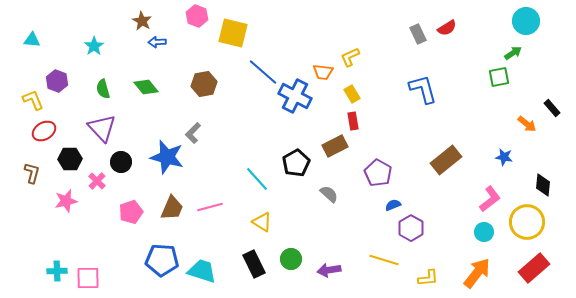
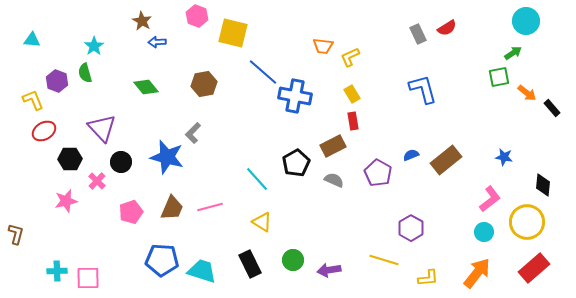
orange trapezoid at (323, 72): moved 26 px up
green semicircle at (103, 89): moved 18 px left, 16 px up
blue cross at (295, 96): rotated 16 degrees counterclockwise
orange arrow at (527, 124): moved 31 px up
brown rectangle at (335, 146): moved 2 px left
brown L-shape at (32, 173): moved 16 px left, 61 px down
gray semicircle at (329, 194): moved 5 px right, 14 px up; rotated 18 degrees counterclockwise
blue semicircle at (393, 205): moved 18 px right, 50 px up
green circle at (291, 259): moved 2 px right, 1 px down
black rectangle at (254, 264): moved 4 px left
